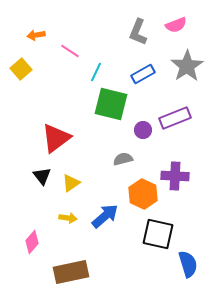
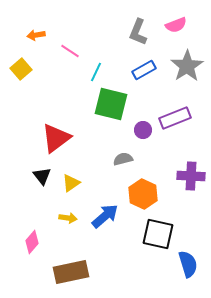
blue rectangle: moved 1 px right, 4 px up
purple cross: moved 16 px right
